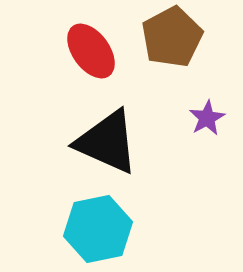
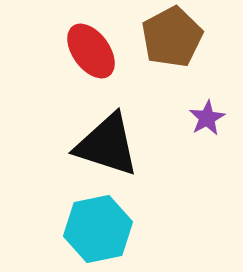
black triangle: moved 3 px down; rotated 6 degrees counterclockwise
